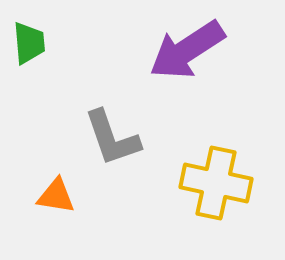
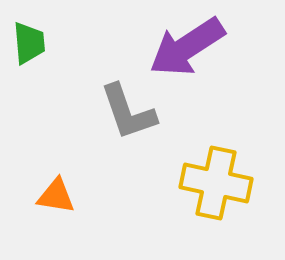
purple arrow: moved 3 px up
gray L-shape: moved 16 px right, 26 px up
